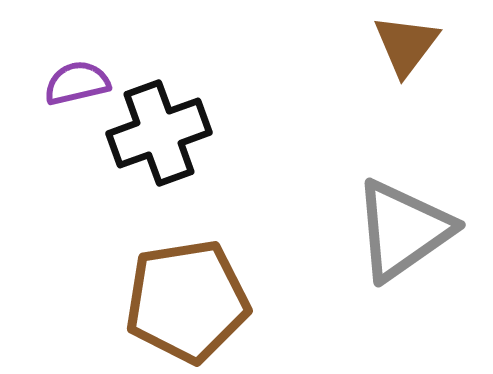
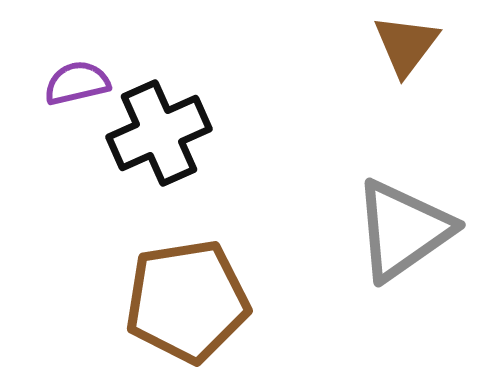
black cross: rotated 4 degrees counterclockwise
